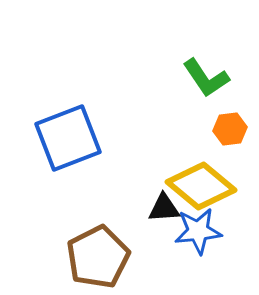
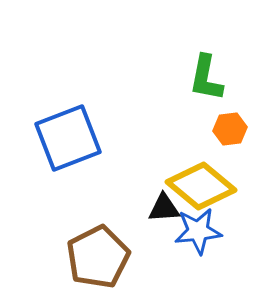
green L-shape: rotated 45 degrees clockwise
